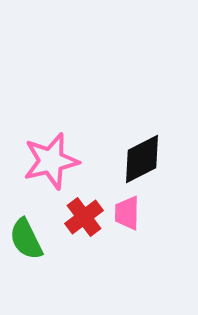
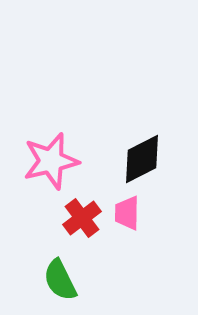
red cross: moved 2 px left, 1 px down
green semicircle: moved 34 px right, 41 px down
